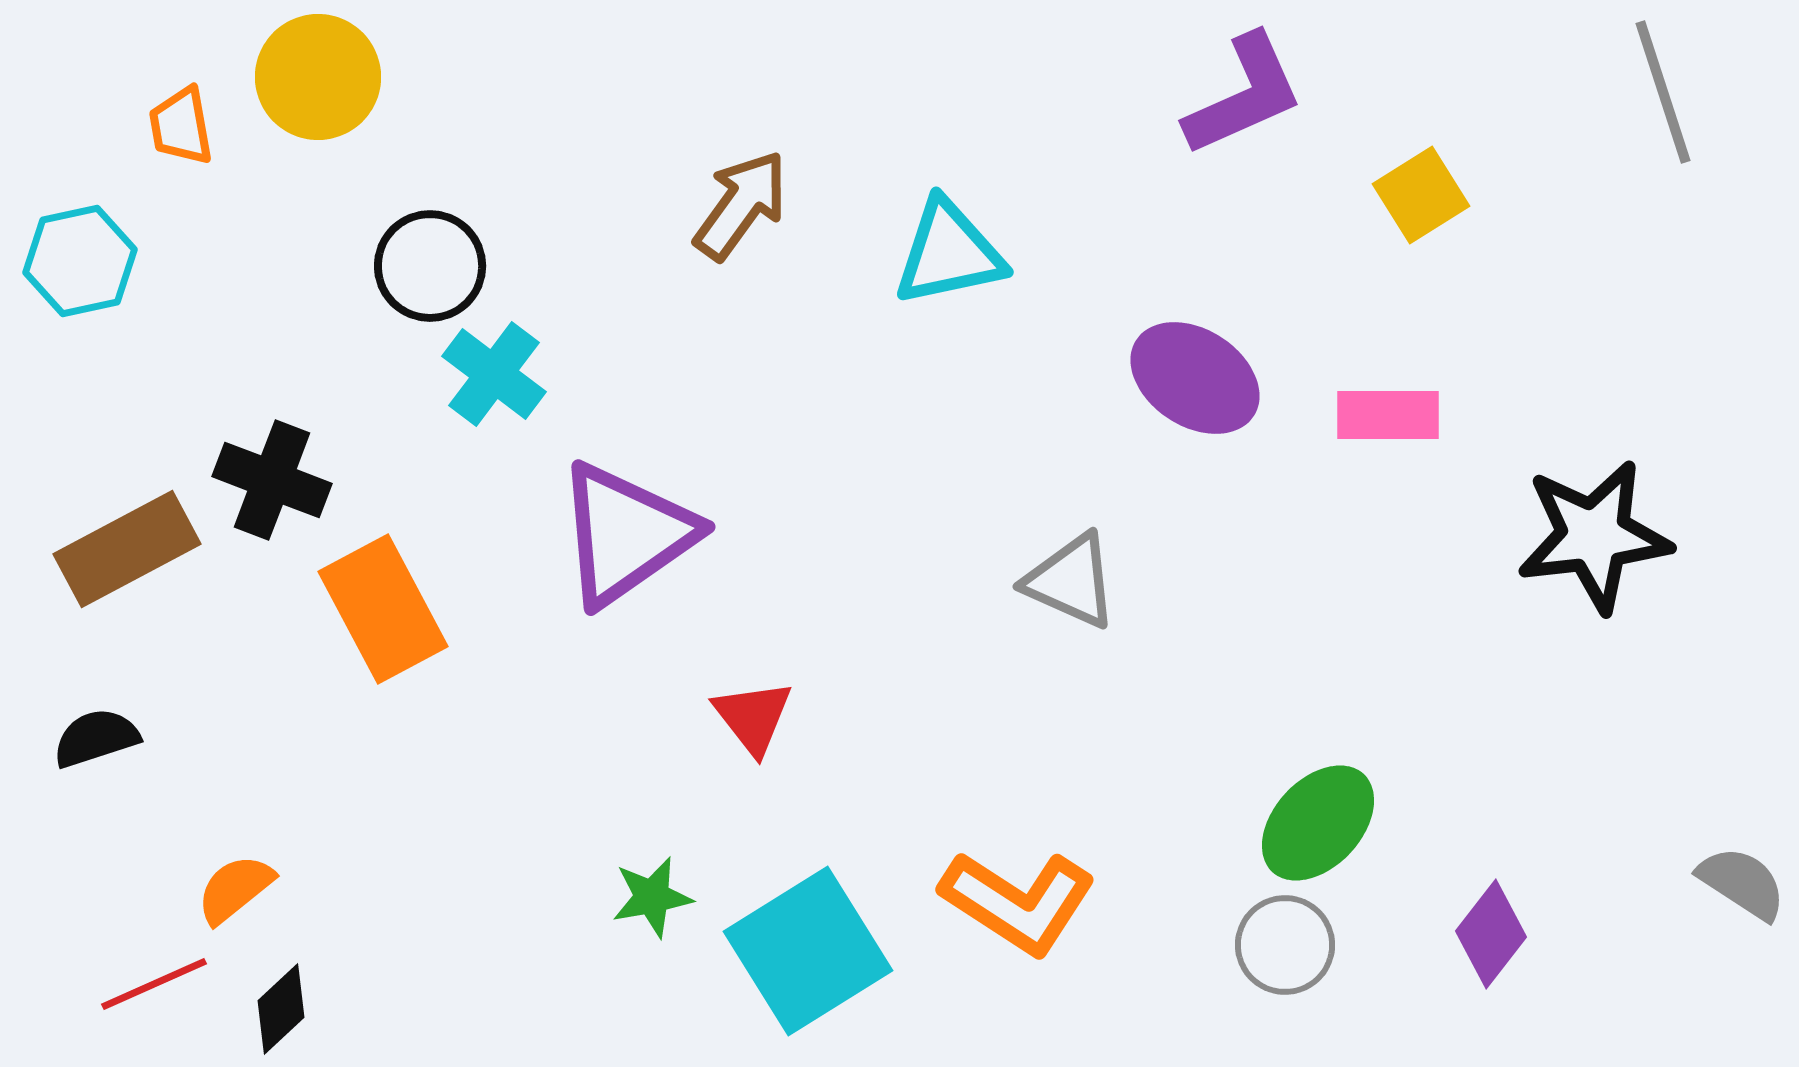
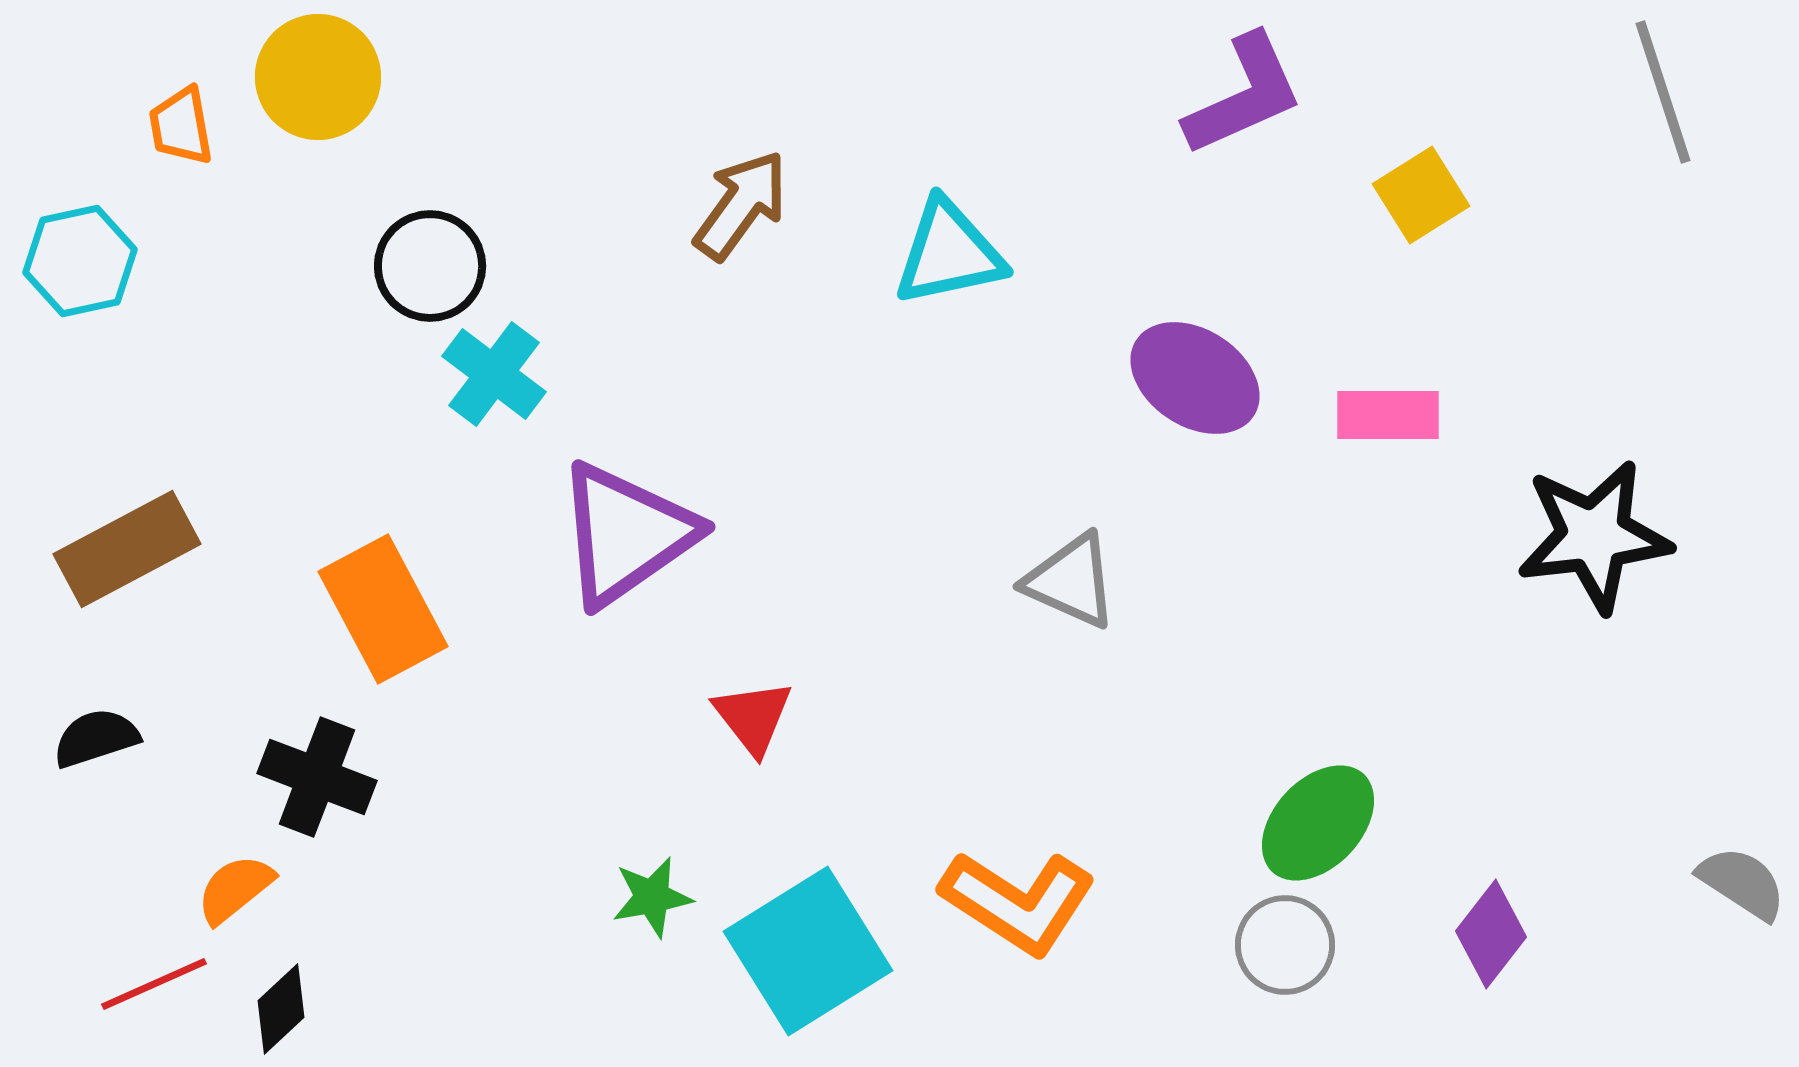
black cross: moved 45 px right, 297 px down
